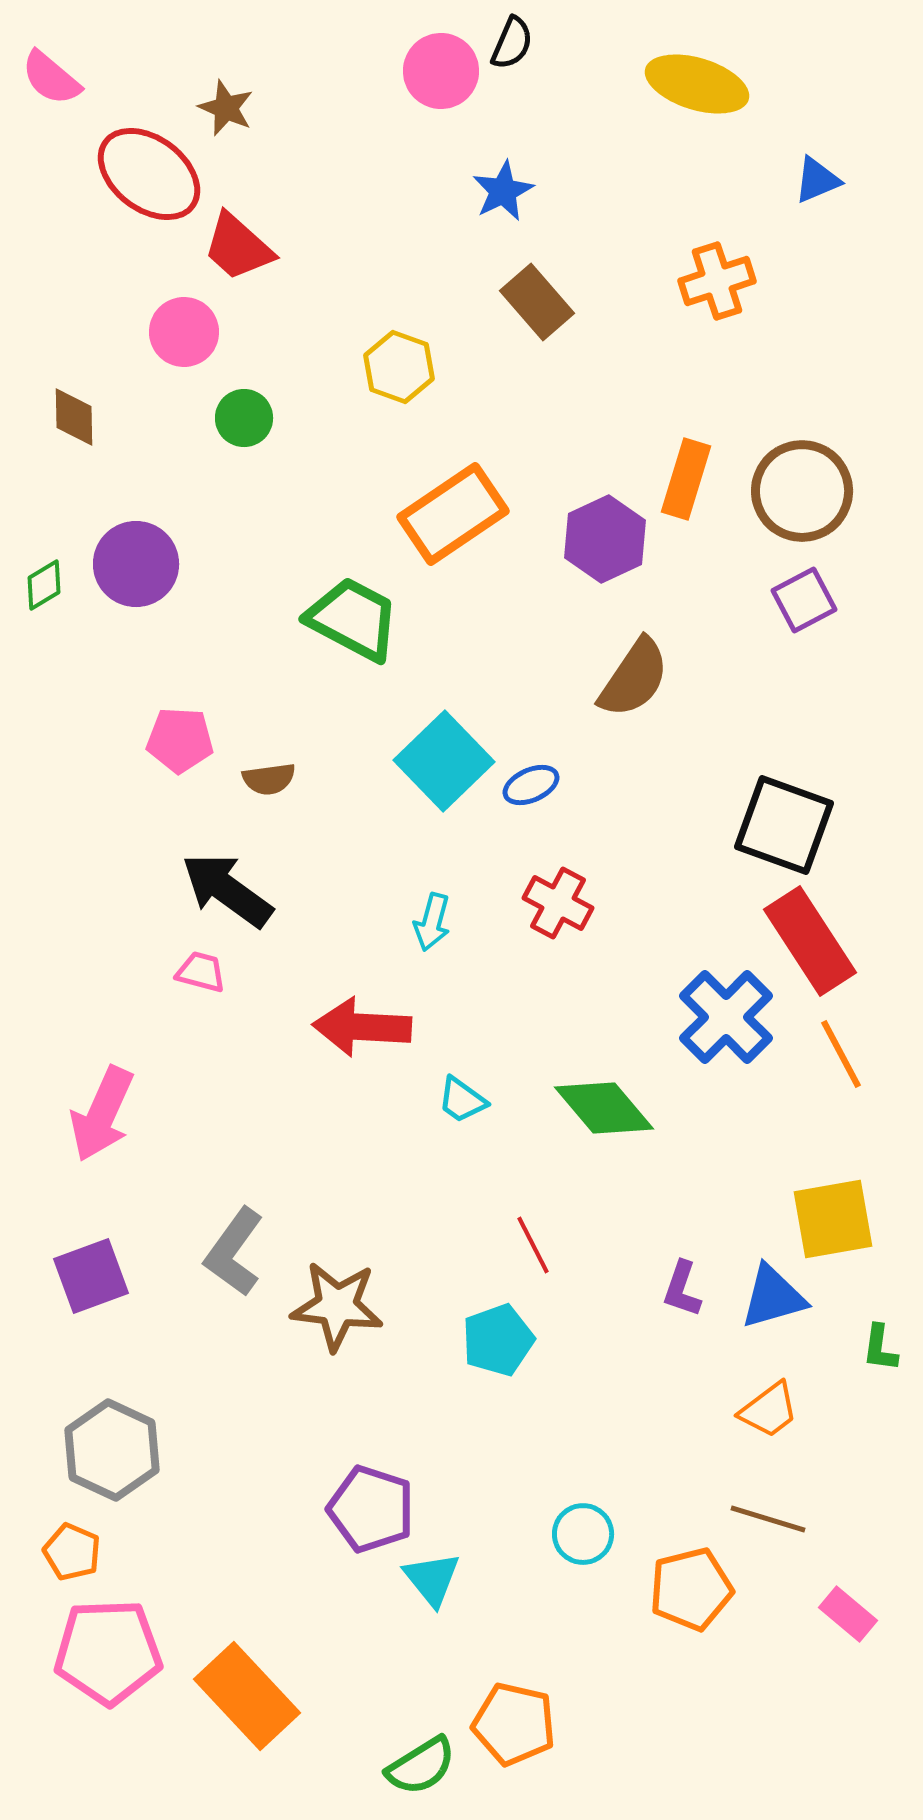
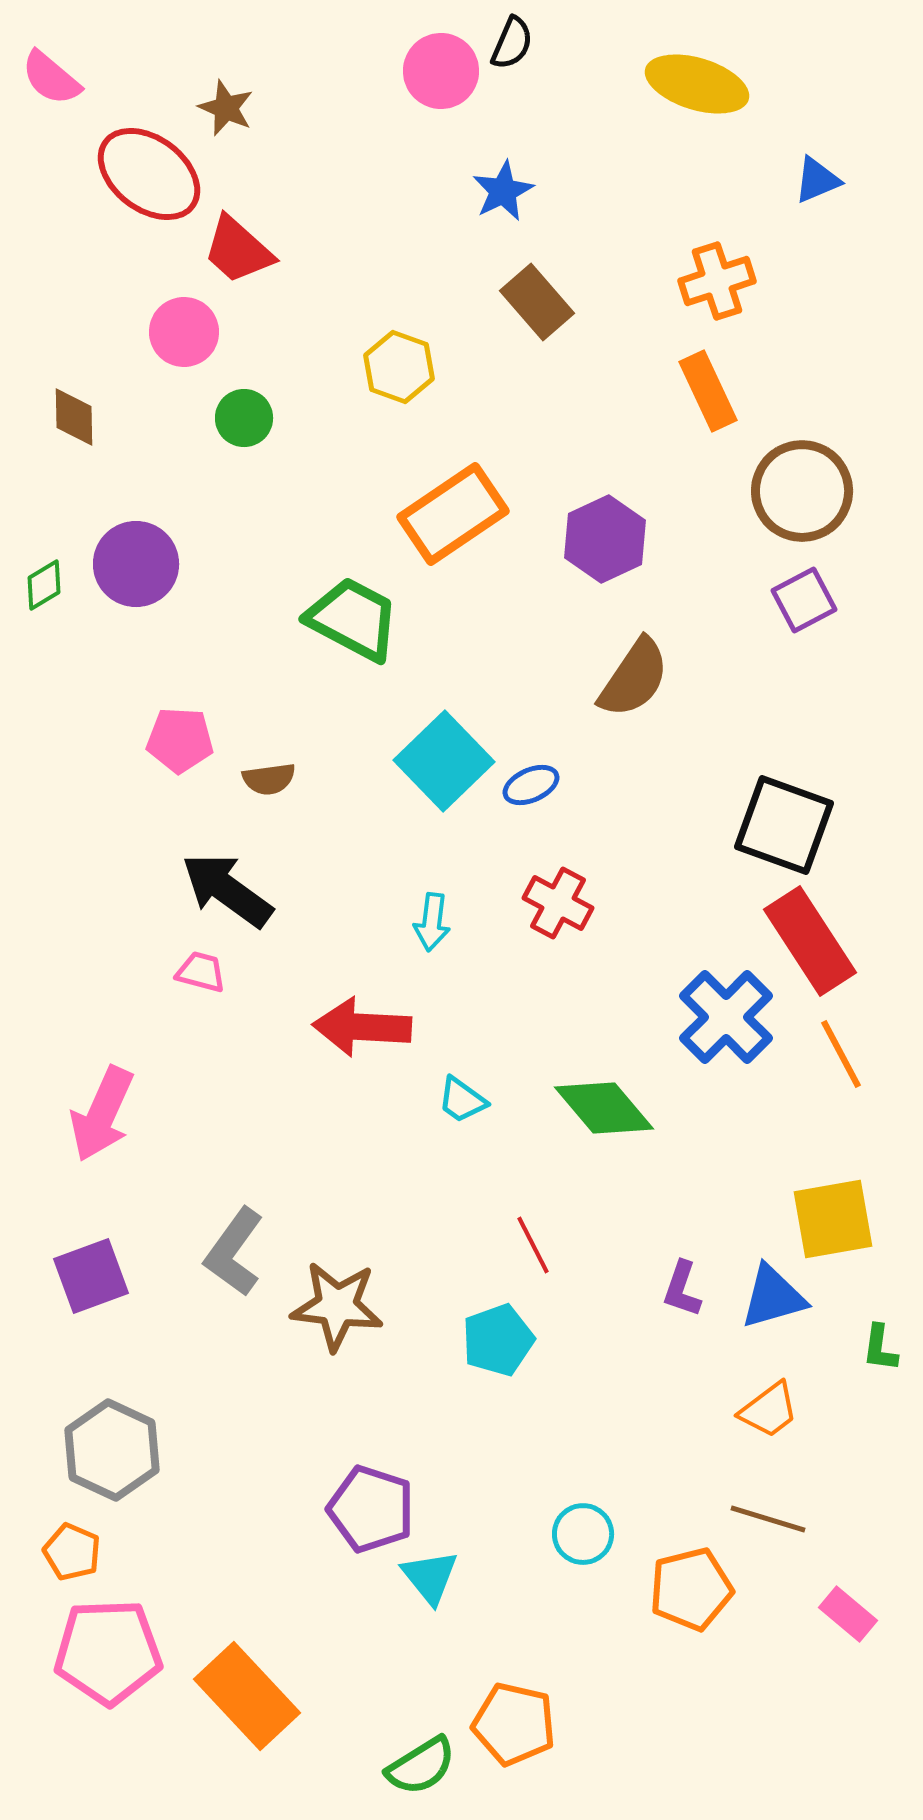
red trapezoid at (238, 247): moved 3 px down
orange rectangle at (686, 479): moved 22 px right, 88 px up; rotated 42 degrees counterclockwise
cyan arrow at (432, 922): rotated 8 degrees counterclockwise
cyan triangle at (432, 1579): moved 2 px left, 2 px up
